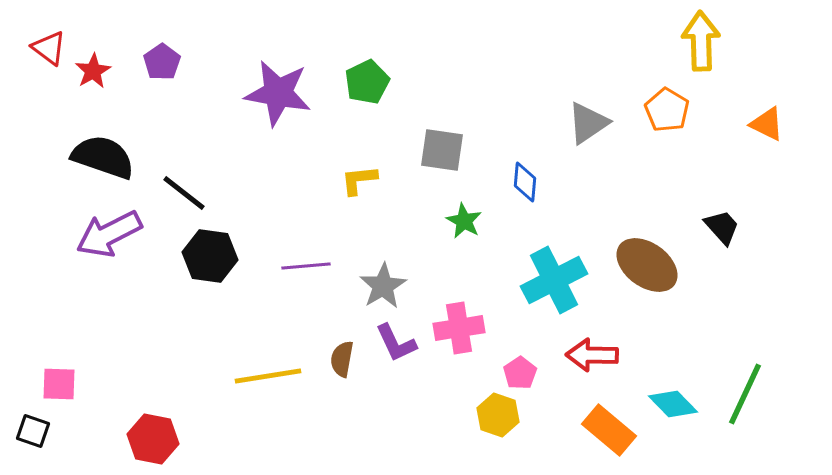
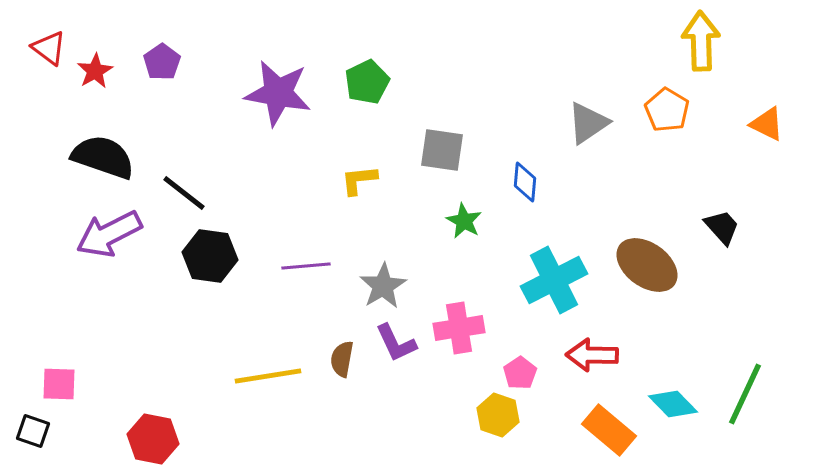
red star: moved 2 px right
